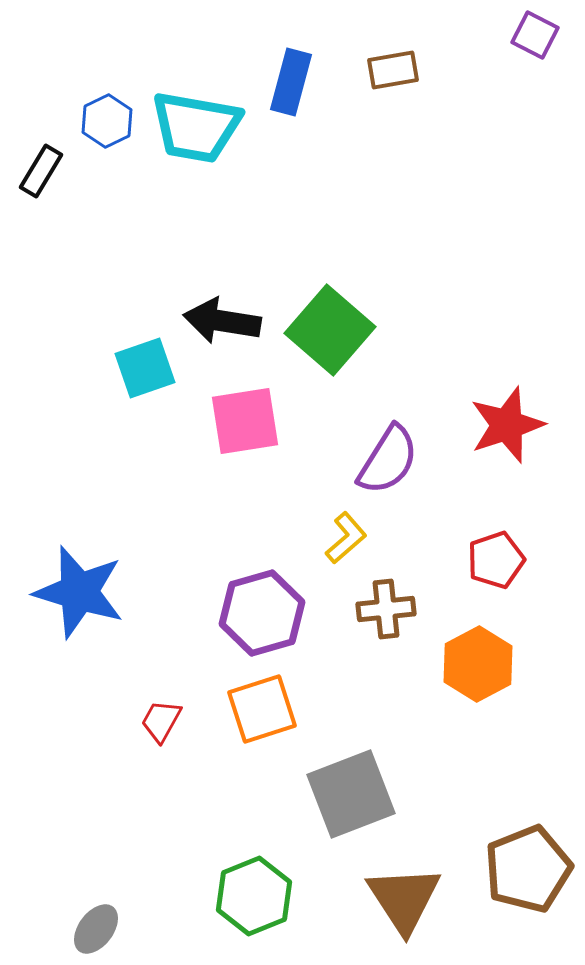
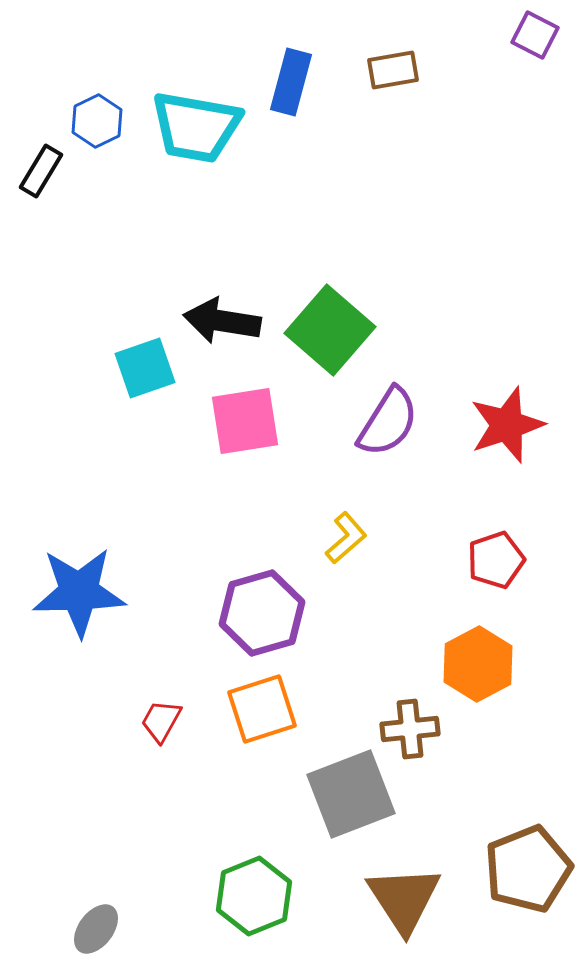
blue hexagon: moved 10 px left
purple semicircle: moved 38 px up
blue star: rotated 18 degrees counterclockwise
brown cross: moved 24 px right, 120 px down
